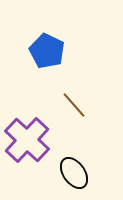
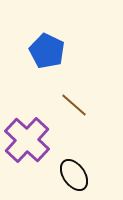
brown line: rotated 8 degrees counterclockwise
black ellipse: moved 2 px down
